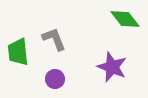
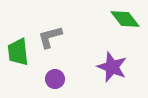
gray L-shape: moved 4 px left, 2 px up; rotated 84 degrees counterclockwise
